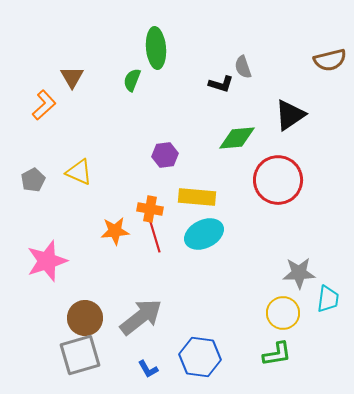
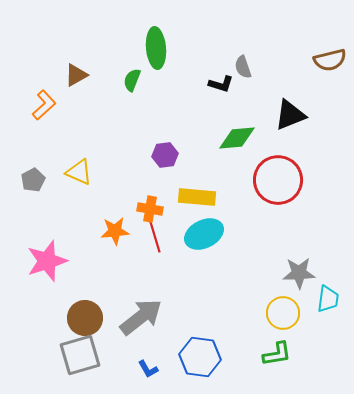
brown triangle: moved 4 px right, 2 px up; rotated 30 degrees clockwise
black triangle: rotated 12 degrees clockwise
